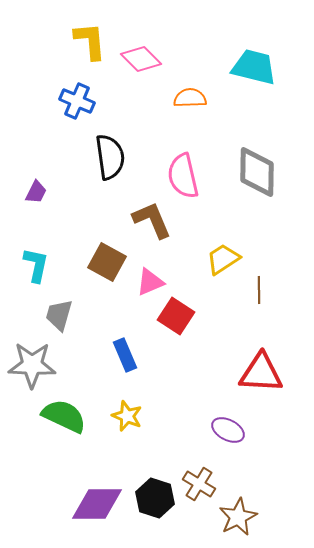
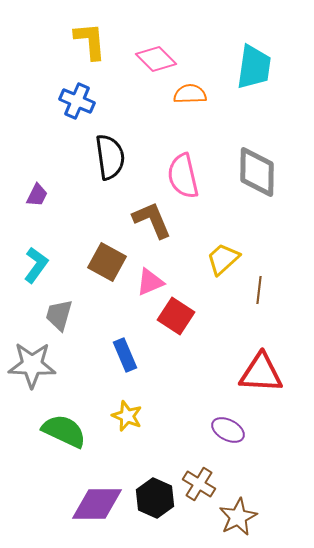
pink diamond: moved 15 px right
cyan trapezoid: rotated 84 degrees clockwise
orange semicircle: moved 4 px up
purple trapezoid: moved 1 px right, 3 px down
yellow trapezoid: rotated 9 degrees counterclockwise
cyan L-shape: rotated 24 degrees clockwise
brown line: rotated 8 degrees clockwise
green semicircle: moved 15 px down
black hexagon: rotated 6 degrees clockwise
